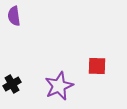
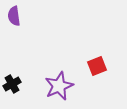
red square: rotated 24 degrees counterclockwise
